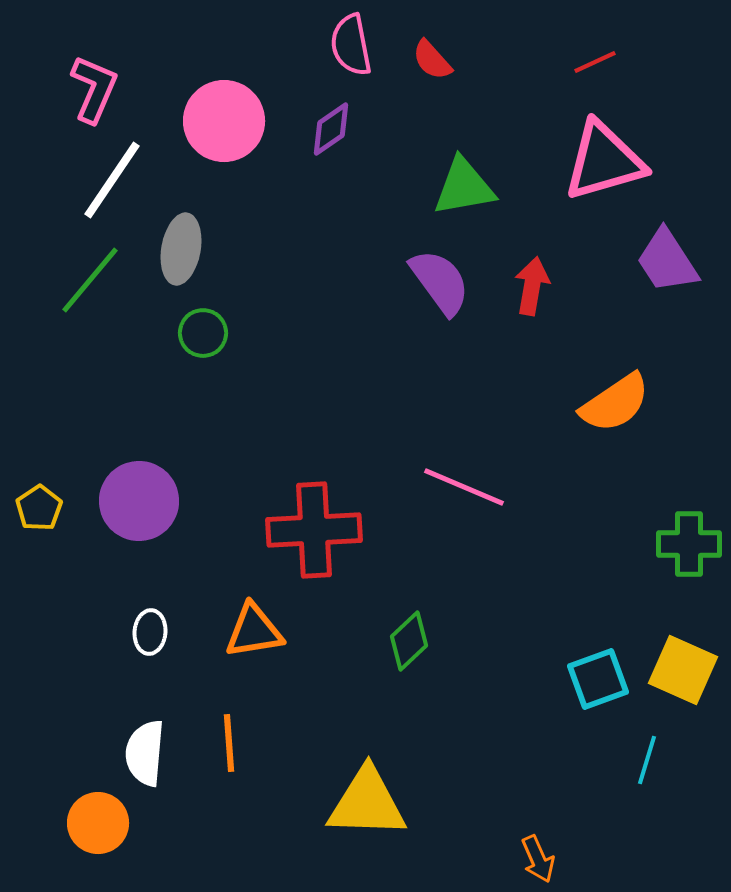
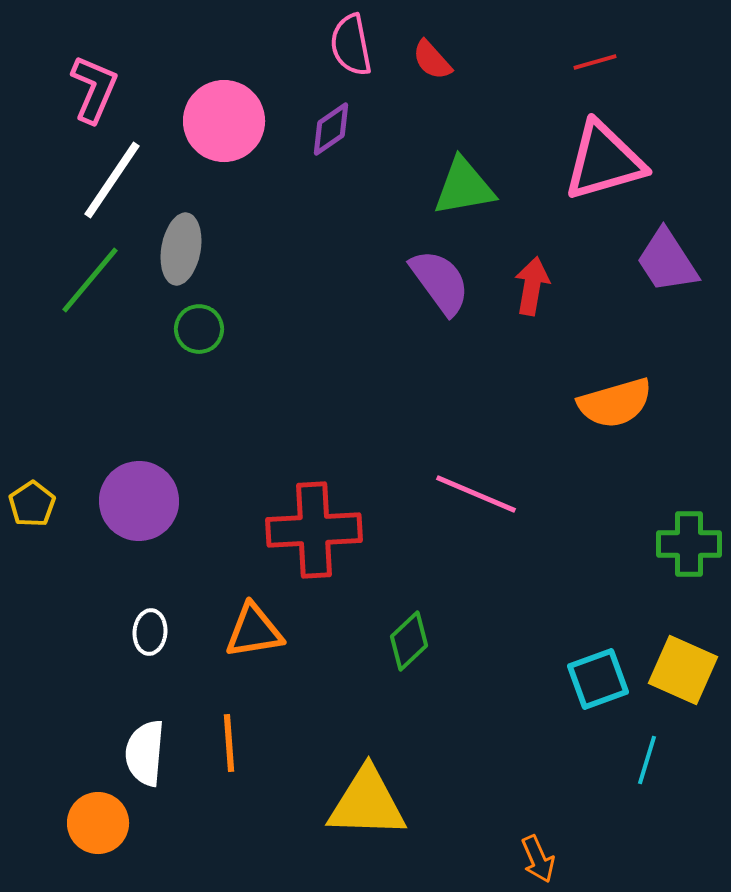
red line: rotated 9 degrees clockwise
green circle: moved 4 px left, 4 px up
orange semicircle: rotated 18 degrees clockwise
pink line: moved 12 px right, 7 px down
yellow pentagon: moved 7 px left, 4 px up
